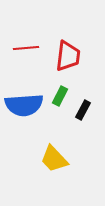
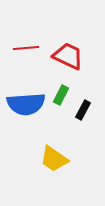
red trapezoid: rotated 72 degrees counterclockwise
green rectangle: moved 1 px right, 1 px up
blue semicircle: moved 2 px right, 1 px up
yellow trapezoid: rotated 12 degrees counterclockwise
